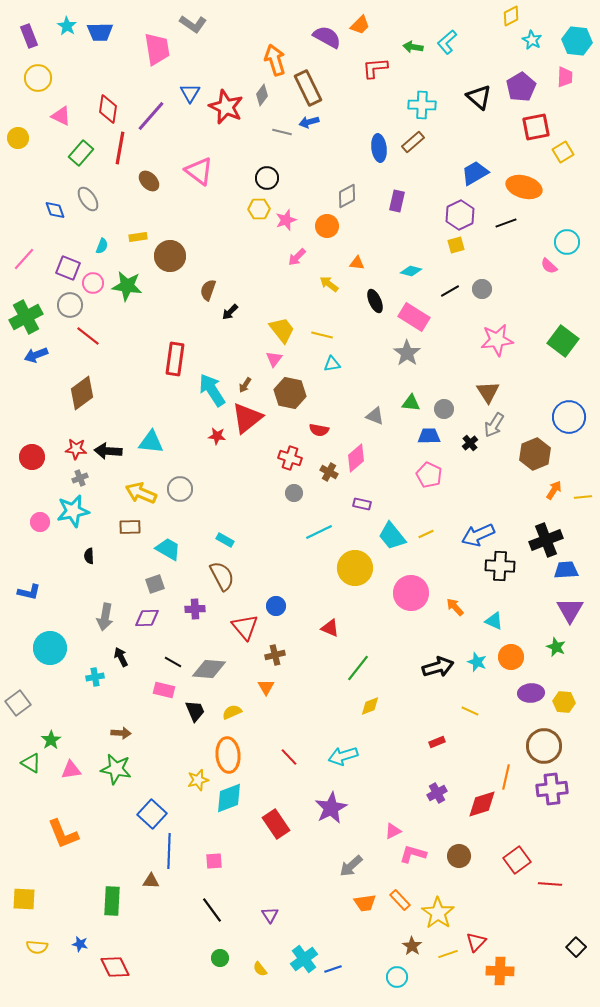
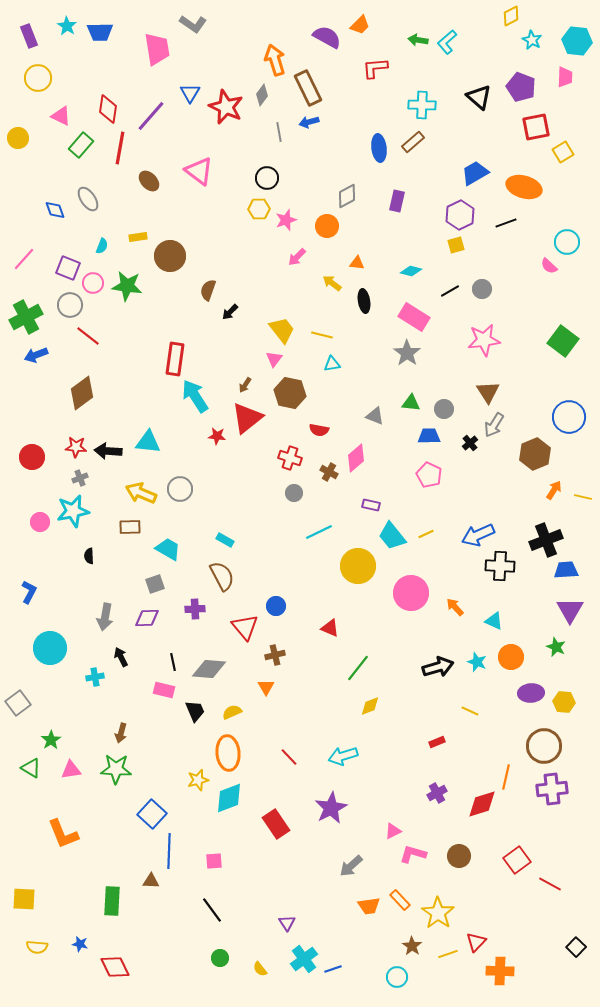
green arrow at (413, 47): moved 5 px right, 7 px up
purple pentagon at (521, 87): rotated 20 degrees counterclockwise
gray line at (282, 132): moved 3 px left; rotated 66 degrees clockwise
green rectangle at (81, 153): moved 8 px up
yellow arrow at (329, 284): moved 3 px right, 1 px up
black ellipse at (375, 301): moved 11 px left; rotated 15 degrees clockwise
pink star at (497, 340): moved 13 px left
cyan arrow at (212, 390): moved 17 px left, 6 px down
cyan triangle at (151, 442): moved 3 px left
red star at (76, 449): moved 2 px up
yellow line at (583, 497): rotated 18 degrees clockwise
purple rectangle at (362, 504): moved 9 px right, 1 px down
yellow circle at (355, 568): moved 3 px right, 2 px up
blue L-shape at (29, 592): rotated 75 degrees counterclockwise
black line at (173, 662): rotated 48 degrees clockwise
brown arrow at (121, 733): rotated 102 degrees clockwise
orange ellipse at (228, 755): moved 2 px up
green triangle at (31, 763): moved 5 px down
green star at (116, 769): rotated 8 degrees counterclockwise
red line at (550, 884): rotated 25 degrees clockwise
orange trapezoid at (365, 903): moved 4 px right, 3 px down
purple triangle at (270, 915): moved 17 px right, 8 px down
